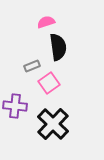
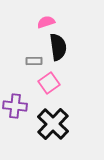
gray rectangle: moved 2 px right, 5 px up; rotated 21 degrees clockwise
